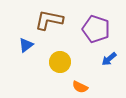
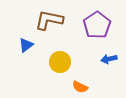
purple pentagon: moved 1 px right, 4 px up; rotated 20 degrees clockwise
blue arrow: rotated 28 degrees clockwise
